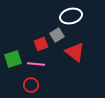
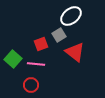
white ellipse: rotated 25 degrees counterclockwise
gray square: moved 2 px right
green square: rotated 30 degrees counterclockwise
